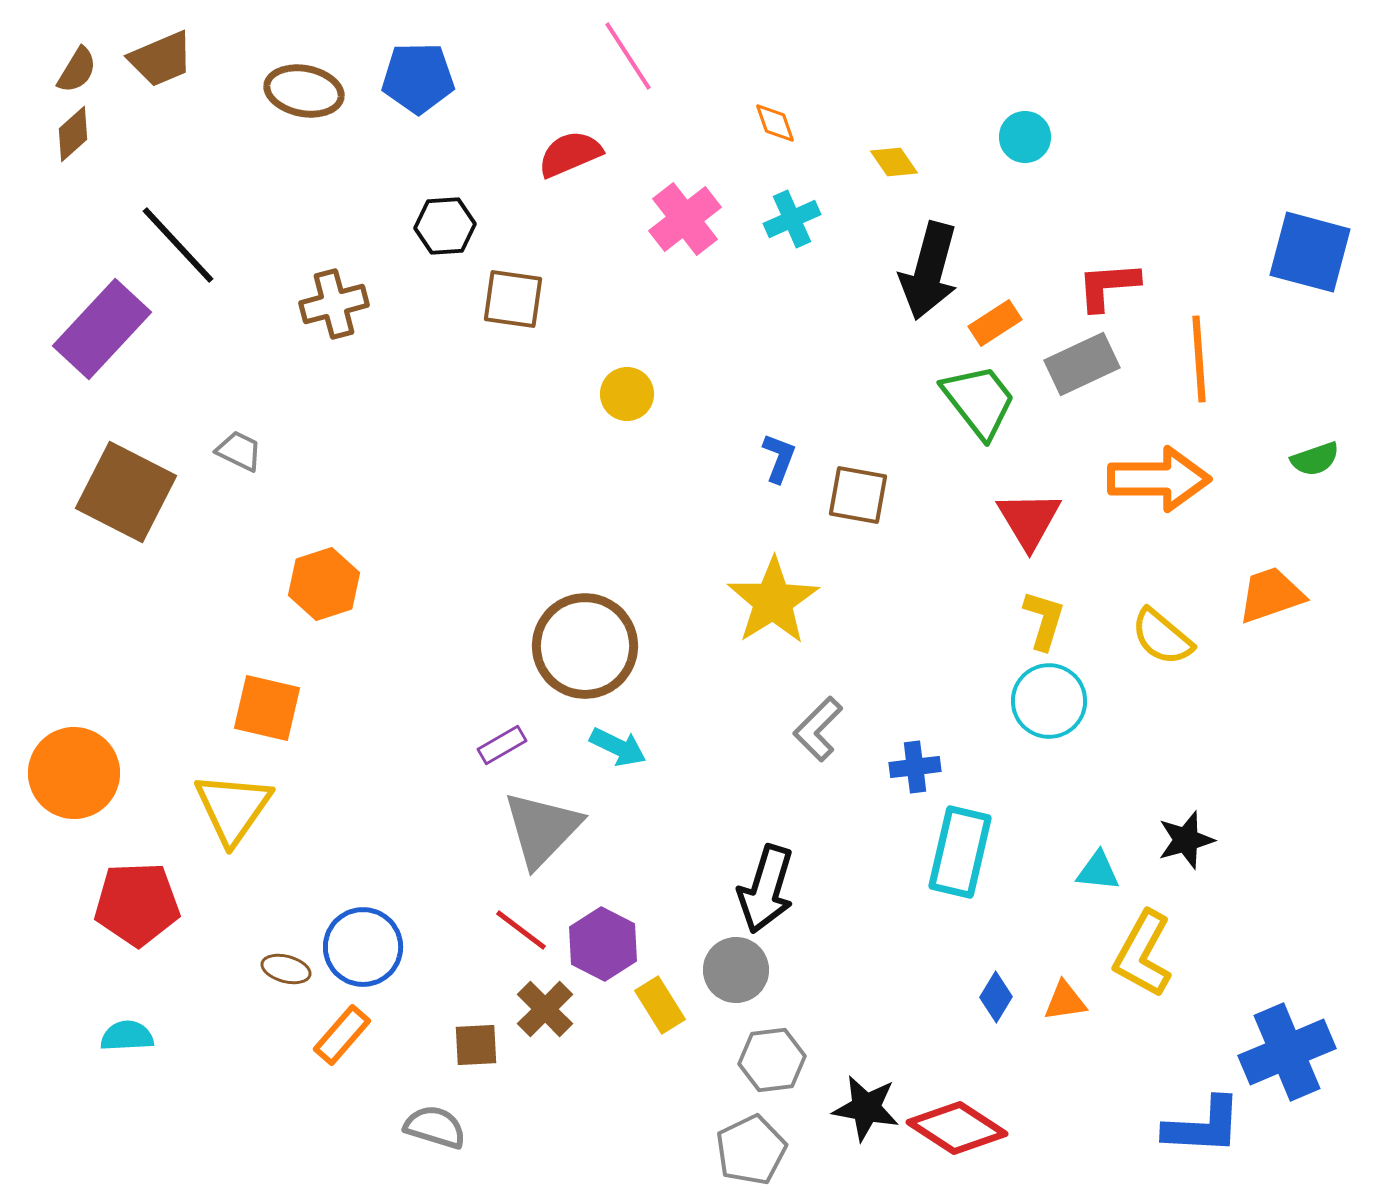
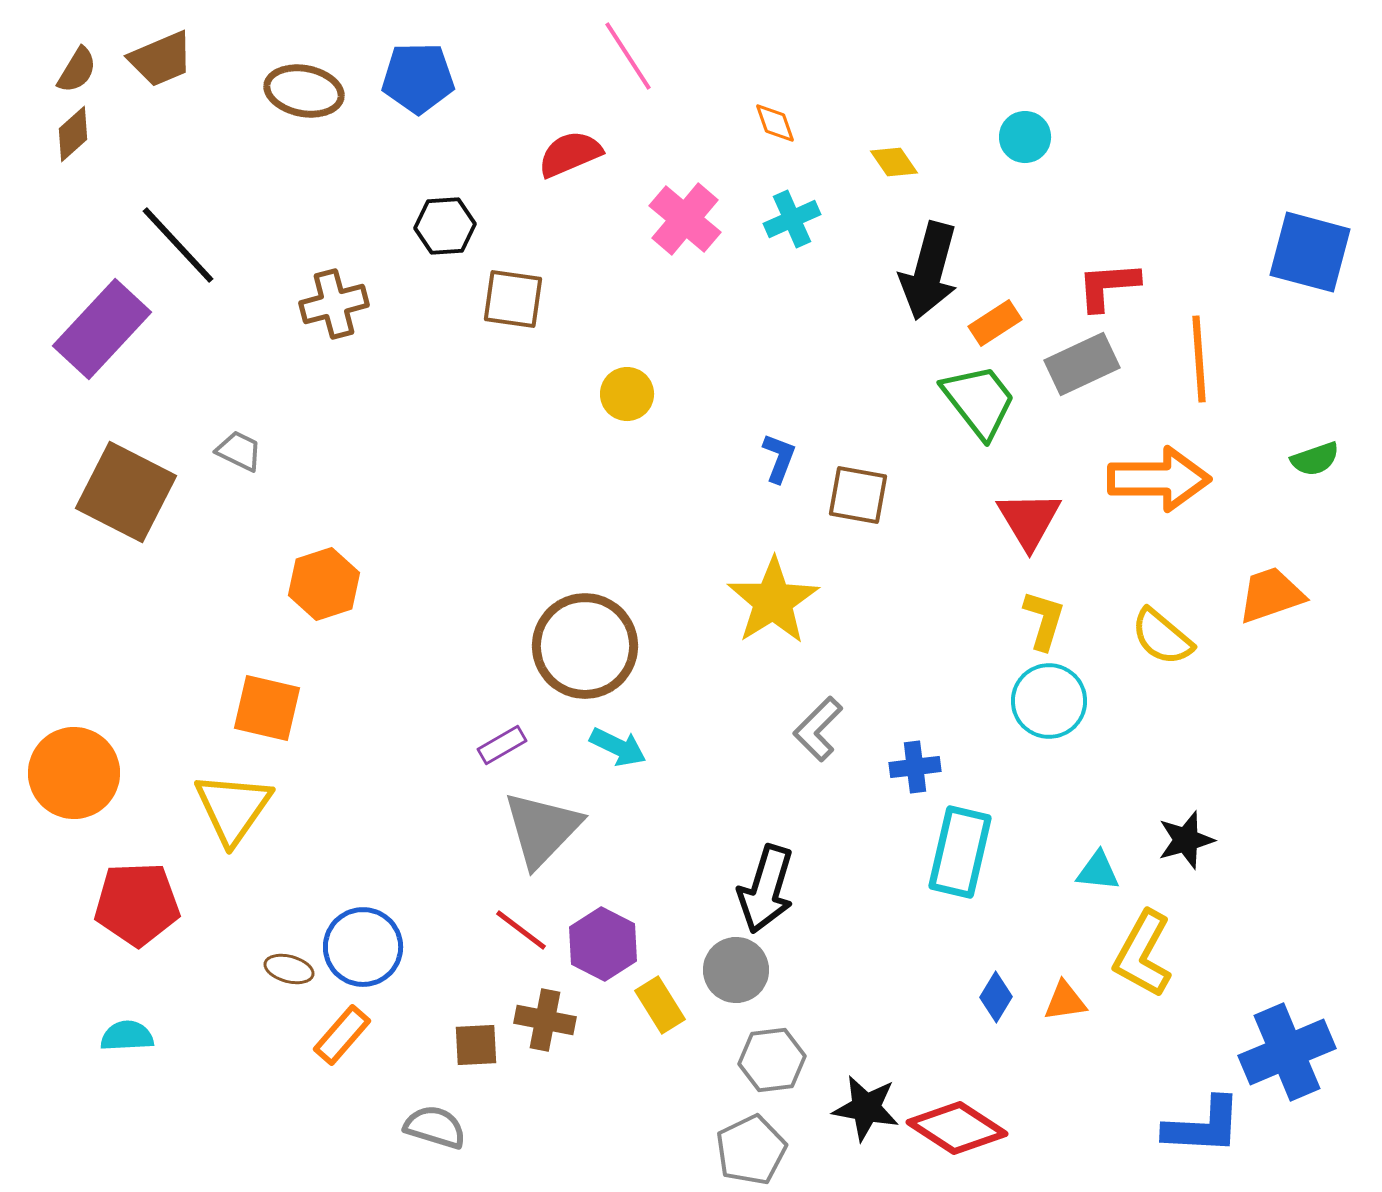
pink cross at (685, 219): rotated 12 degrees counterclockwise
brown ellipse at (286, 969): moved 3 px right
brown cross at (545, 1009): moved 11 px down; rotated 34 degrees counterclockwise
